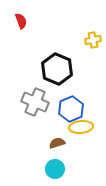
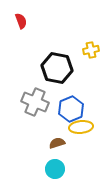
yellow cross: moved 2 px left, 10 px down
black hexagon: moved 1 px up; rotated 12 degrees counterclockwise
